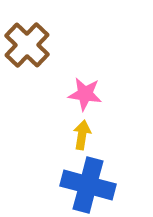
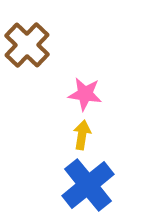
blue cross: rotated 36 degrees clockwise
